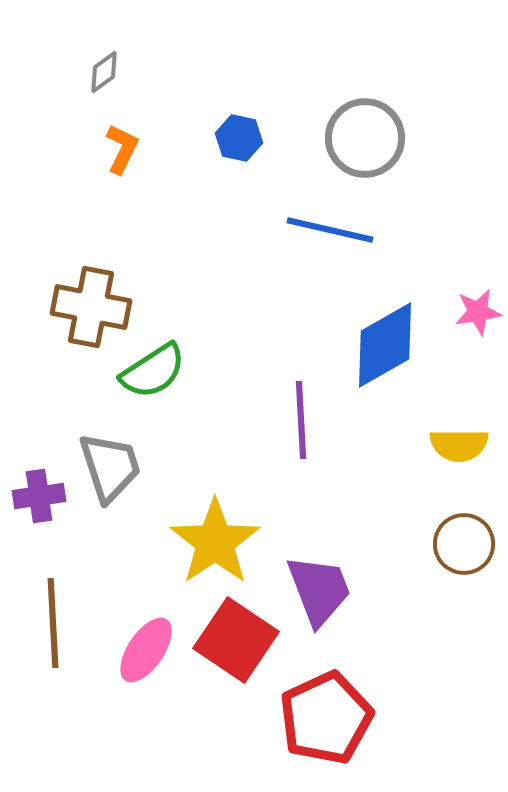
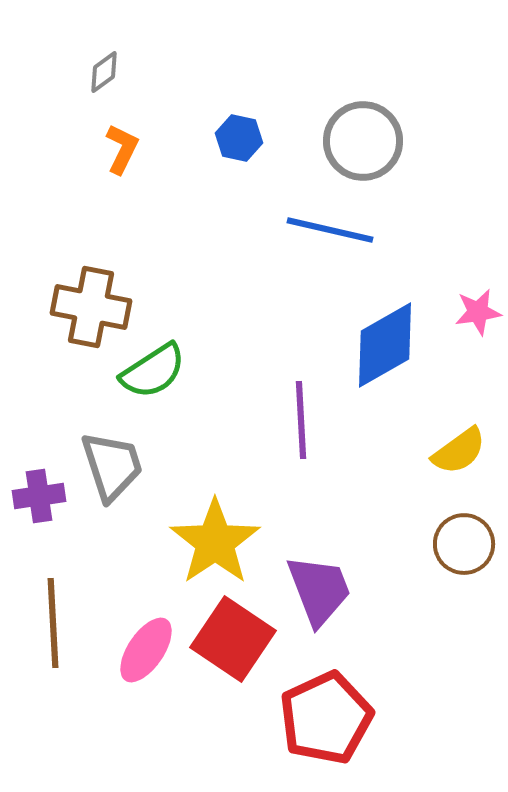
gray circle: moved 2 px left, 3 px down
yellow semicircle: moved 6 px down; rotated 36 degrees counterclockwise
gray trapezoid: moved 2 px right, 1 px up
red square: moved 3 px left, 1 px up
